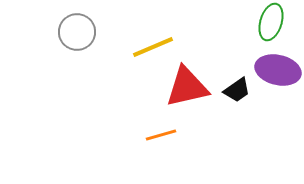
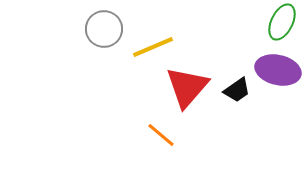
green ellipse: moved 11 px right; rotated 9 degrees clockwise
gray circle: moved 27 px right, 3 px up
red triangle: rotated 36 degrees counterclockwise
orange line: rotated 56 degrees clockwise
